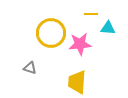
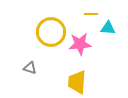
yellow circle: moved 1 px up
